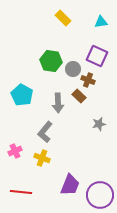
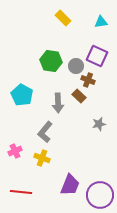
gray circle: moved 3 px right, 3 px up
